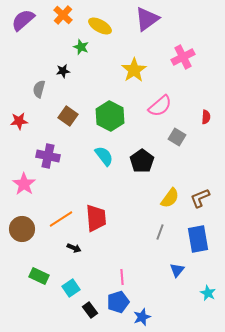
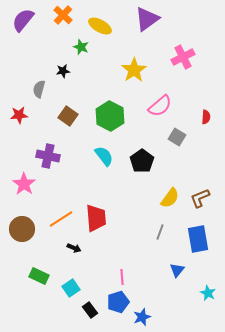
purple semicircle: rotated 10 degrees counterclockwise
red star: moved 6 px up
